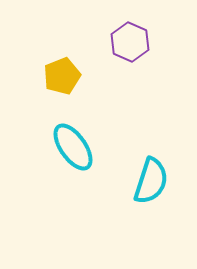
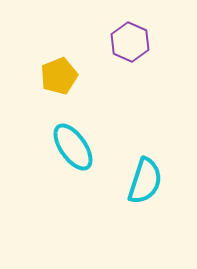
yellow pentagon: moved 3 px left
cyan semicircle: moved 6 px left
